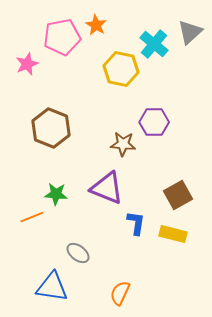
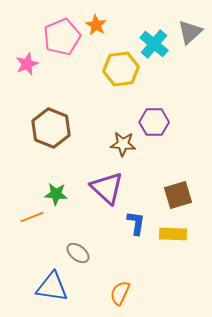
pink pentagon: rotated 12 degrees counterclockwise
yellow hexagon: rotated 20 degrees counterclockwise
purple triangle: rotated 21 degrees clockwise
brown square: rotated 12 degrees clockwise
yellow rectangle: rotated 12 degrees counterclockwise
